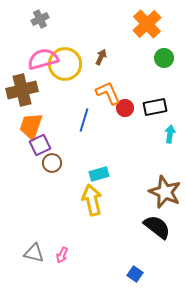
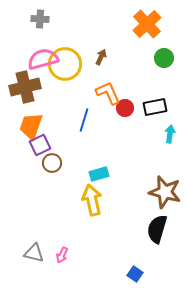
gray cross: rotated 30 degrees clockwise
brown cross: moved 3 px right, 3 px up
brown star: rotated 8 degrees counterclockwise
black semicircle: moved 2 px down; rotated 112 degrees counterclockwise
